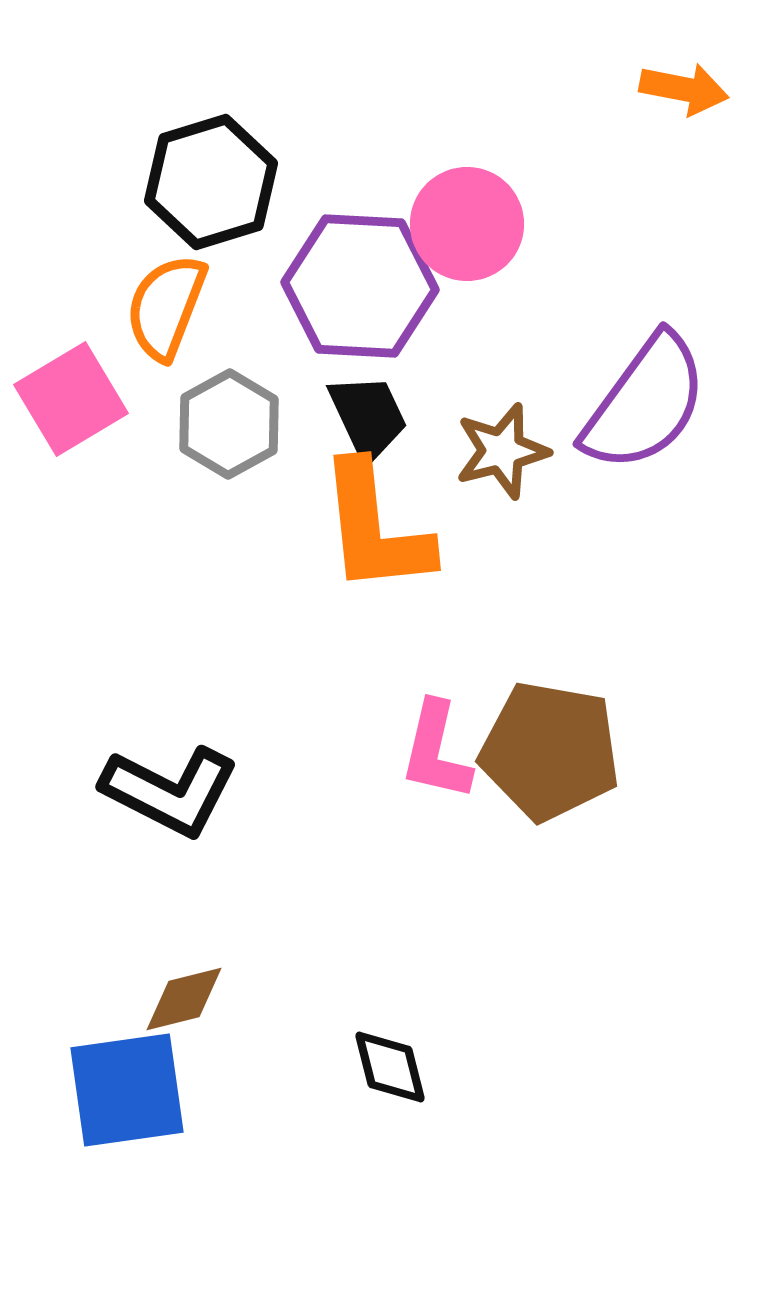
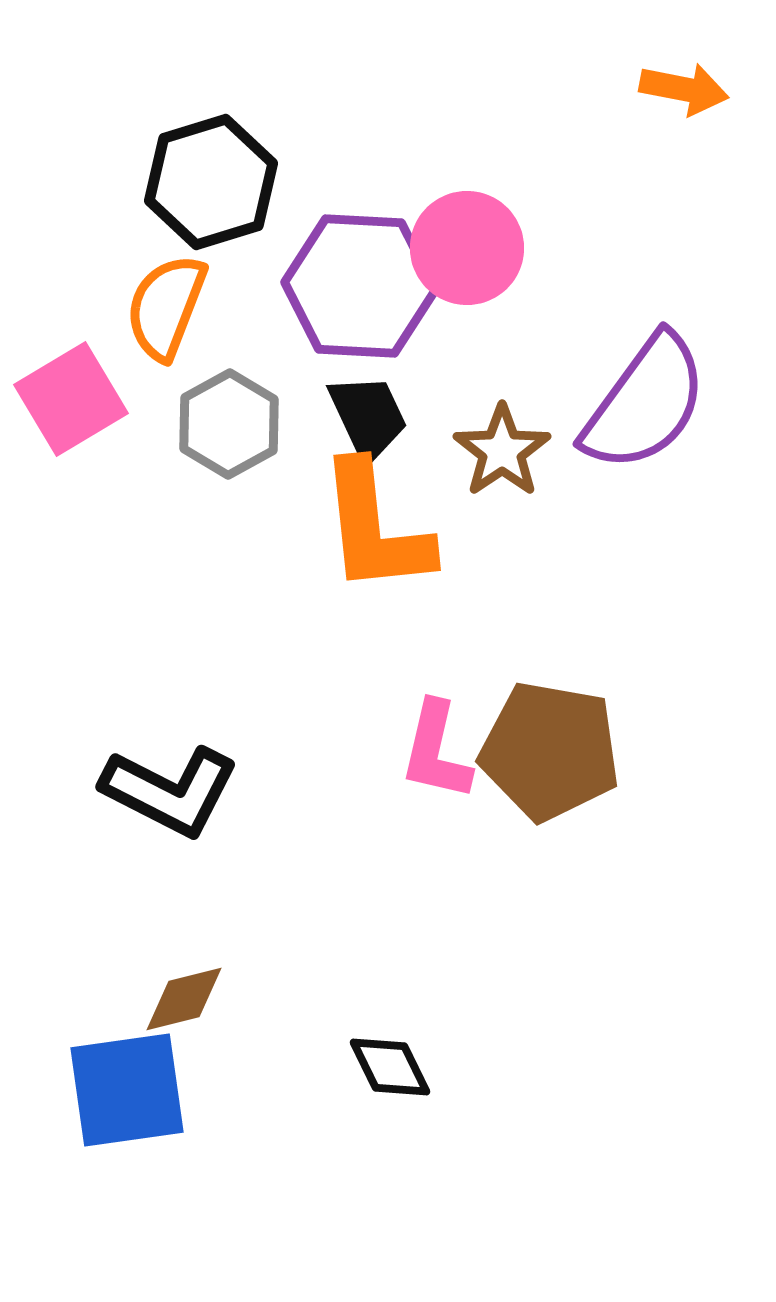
pink circle: moved 24 px down
brown star: rotated 20 degrees counterclockwise
black diamond: rotated 12 degrees counterclockwise
